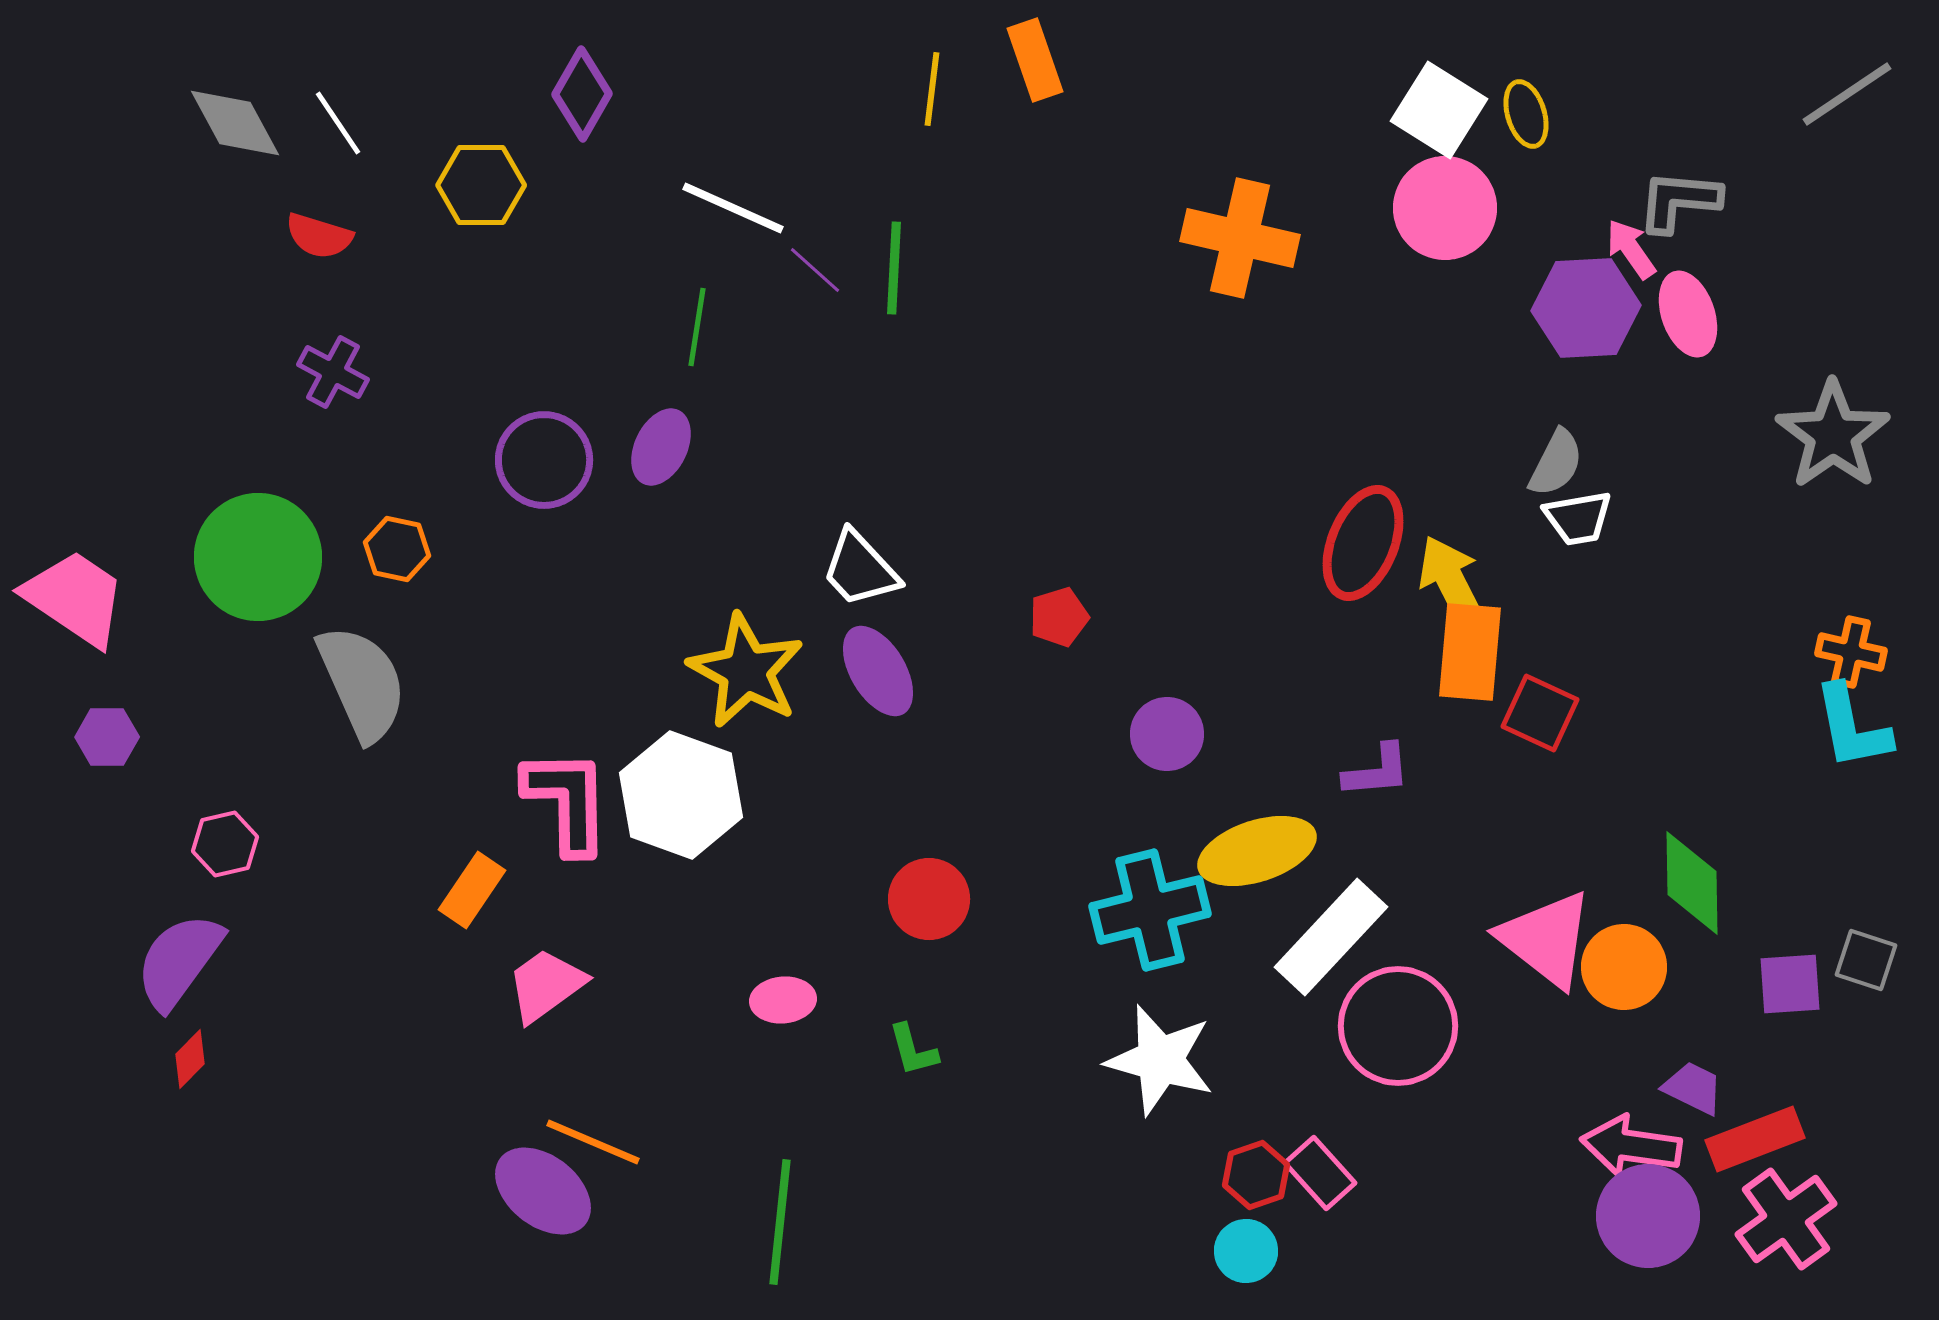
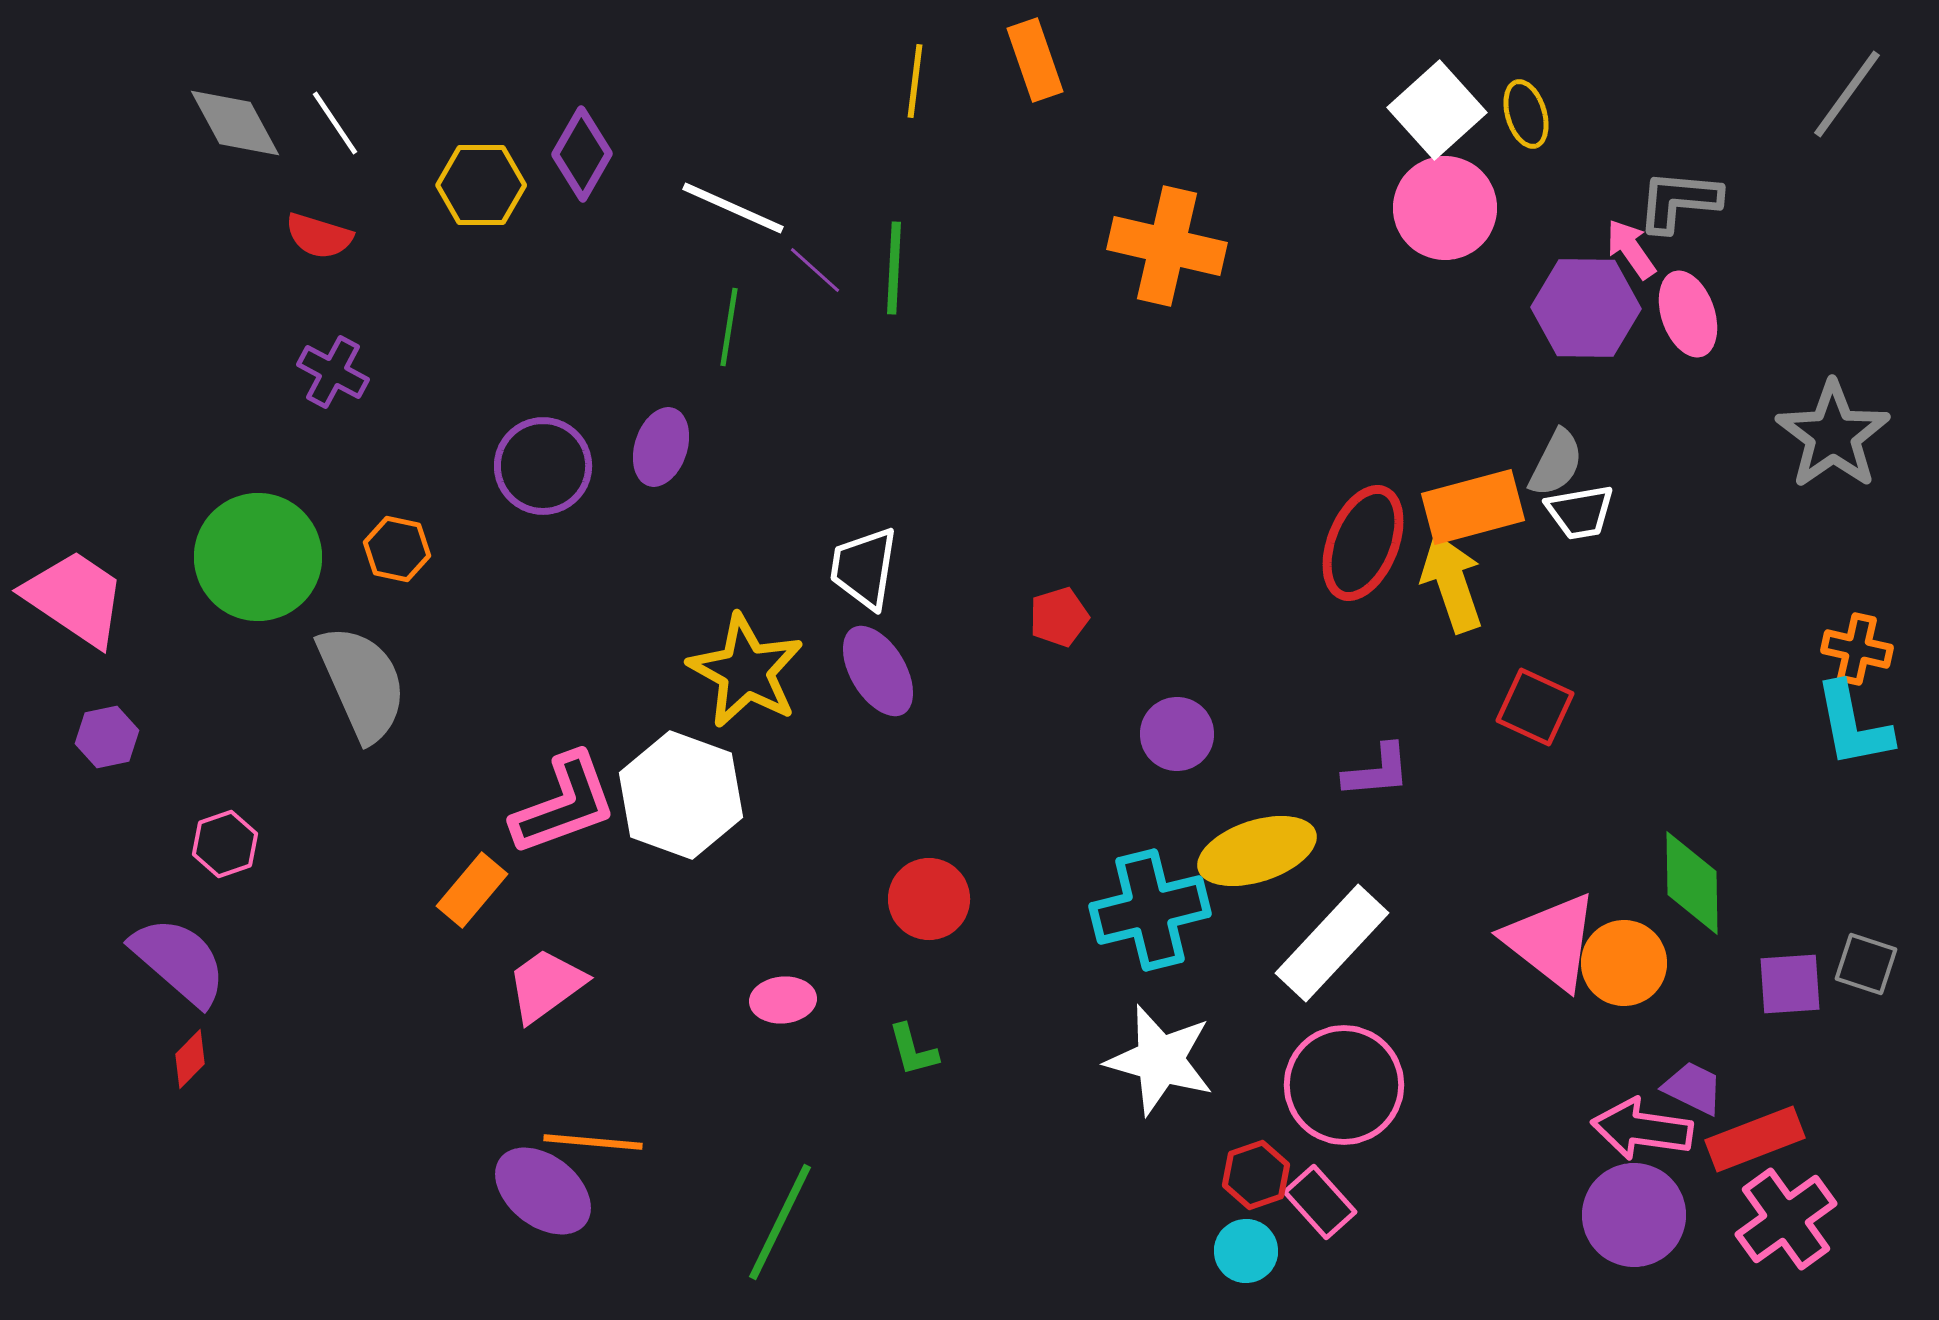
yellow line at (932, 89): moved 17 px left, 8 px up
purple diamond at (582, 94): moved 60 px down
gray line at (1847, 94): rotated 20 degrees counterclockwise
white square at (1439, 110): moved 2 px left; rotated 16 degrees clockwise
white line at (338, 123): moved 3 px left
orange cross at (1240, 238): moved 73 px left, 8 px down
purple hexagon at (1586, 308): rotated 4 degrees clockwise
green line at (697, 327): moved 32 px right
purple ellipse at (661, 447): rotated 8 degrees counterclockwise
purple circle at (544, 460): moved 1 px left, 6 px down
white trapezoid at (1578, 518): moved 2 px right, 6 px up
white trapezoid at (860, 569): moved 4 px right, 1 px up; rotated 52 degrees clockwise
yellow arrow at (1452, 583): rotated 8 degrees clockwise
orange rectangle at (1470, 652): moved 3 px right, 145 px up; rotated 70 degrees clockwise
orange cross at (1851, 652): moved 6 px right, 3 px up
red square at (1540, 713): moved 5 px left, 6 px up
cyan L-shape at (1852, 727): moved 1 px right, 2 px up
purple circle at (1167, 734): moved 10 px right
purple hexagon at (107, 737): rotated 12 degrees counterclockwise
pink L-shape at (567, 801): moved 3 px left, 3 px down; rotated 71 degrees clockwise
pink hexagon at (225, 844): rotated 6 degrees counterclockwise
orange rectangle at (472, 890): rotated 6 degrees clockwise
white rectangle at (1331, 937): moved 1 px right, 6 px down
pink triangle at (1546, 939): moved 5 px right, 2 px down
gray square at (1866, 960): moved 4 px down
purple semicircle at (179, 961): rotated 95 degrees clockwise
orange circle at (1624, 967): moved 4 px up
pink circle at (1398, 1026): moved 54 px left, 59 px down
orange line at (593, 1142): rotated 18 degrees counterclockwise
pink arrow at (1631, 1146): moved 11 px right, 17 px up
pink rectangle at (1320, 1173): moved 29 px down
purple circle at (1648, 1216): moved 14 px left, 1 px up
green line at (780, 1222): rotated 20 degrees clockwise
